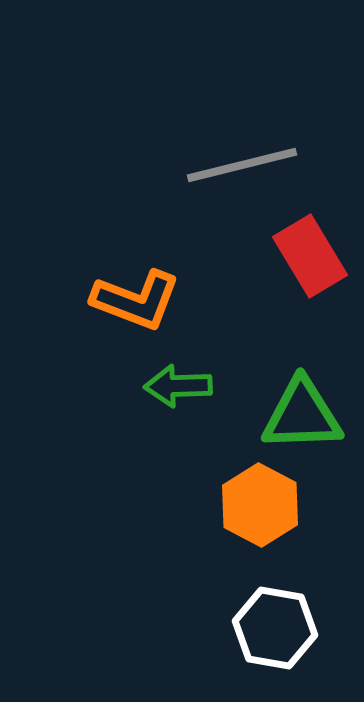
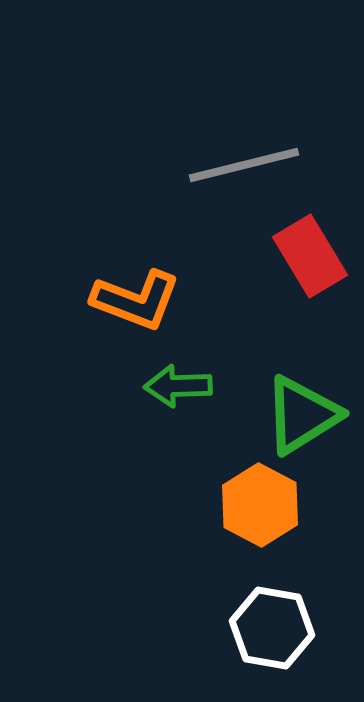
gray line: moved 2 px right
green triangle: rotated 30 degrees counterclockwise
white hexagon: moved 3 px left
